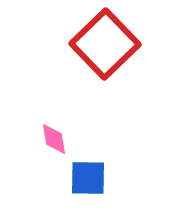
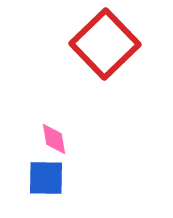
blue square: moved 42 px left
